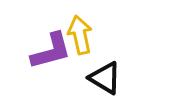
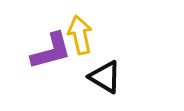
black triangle: moved 1 px up
